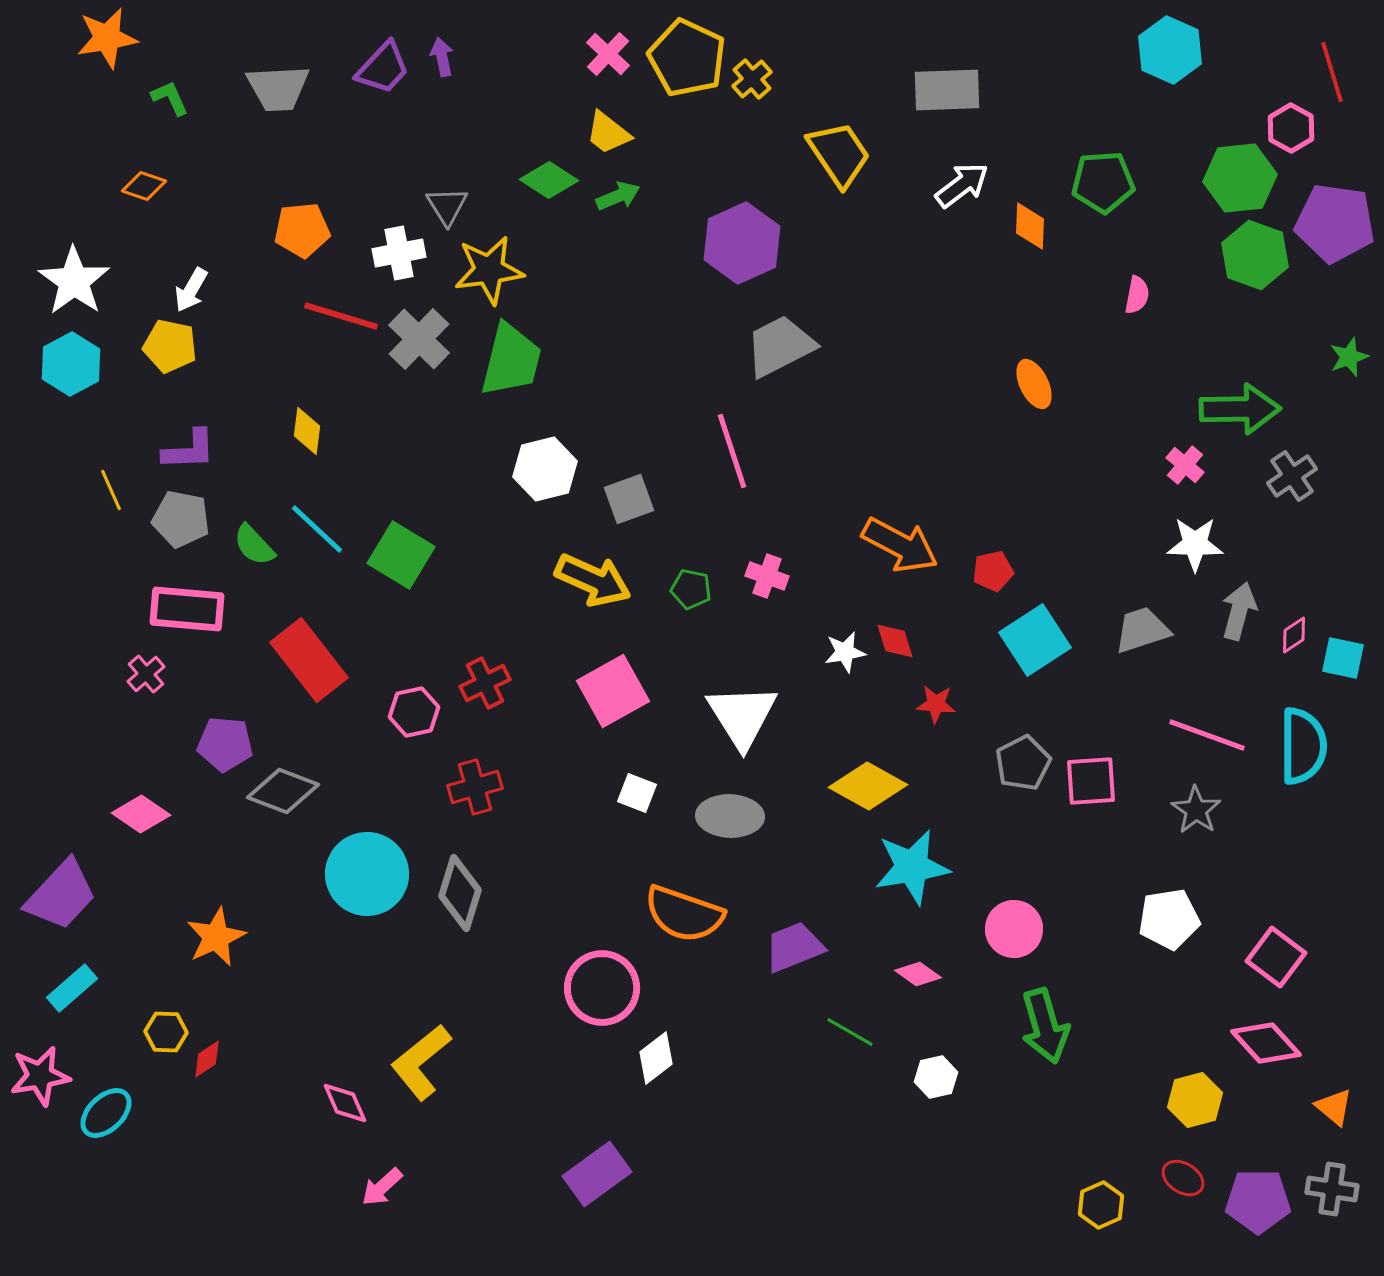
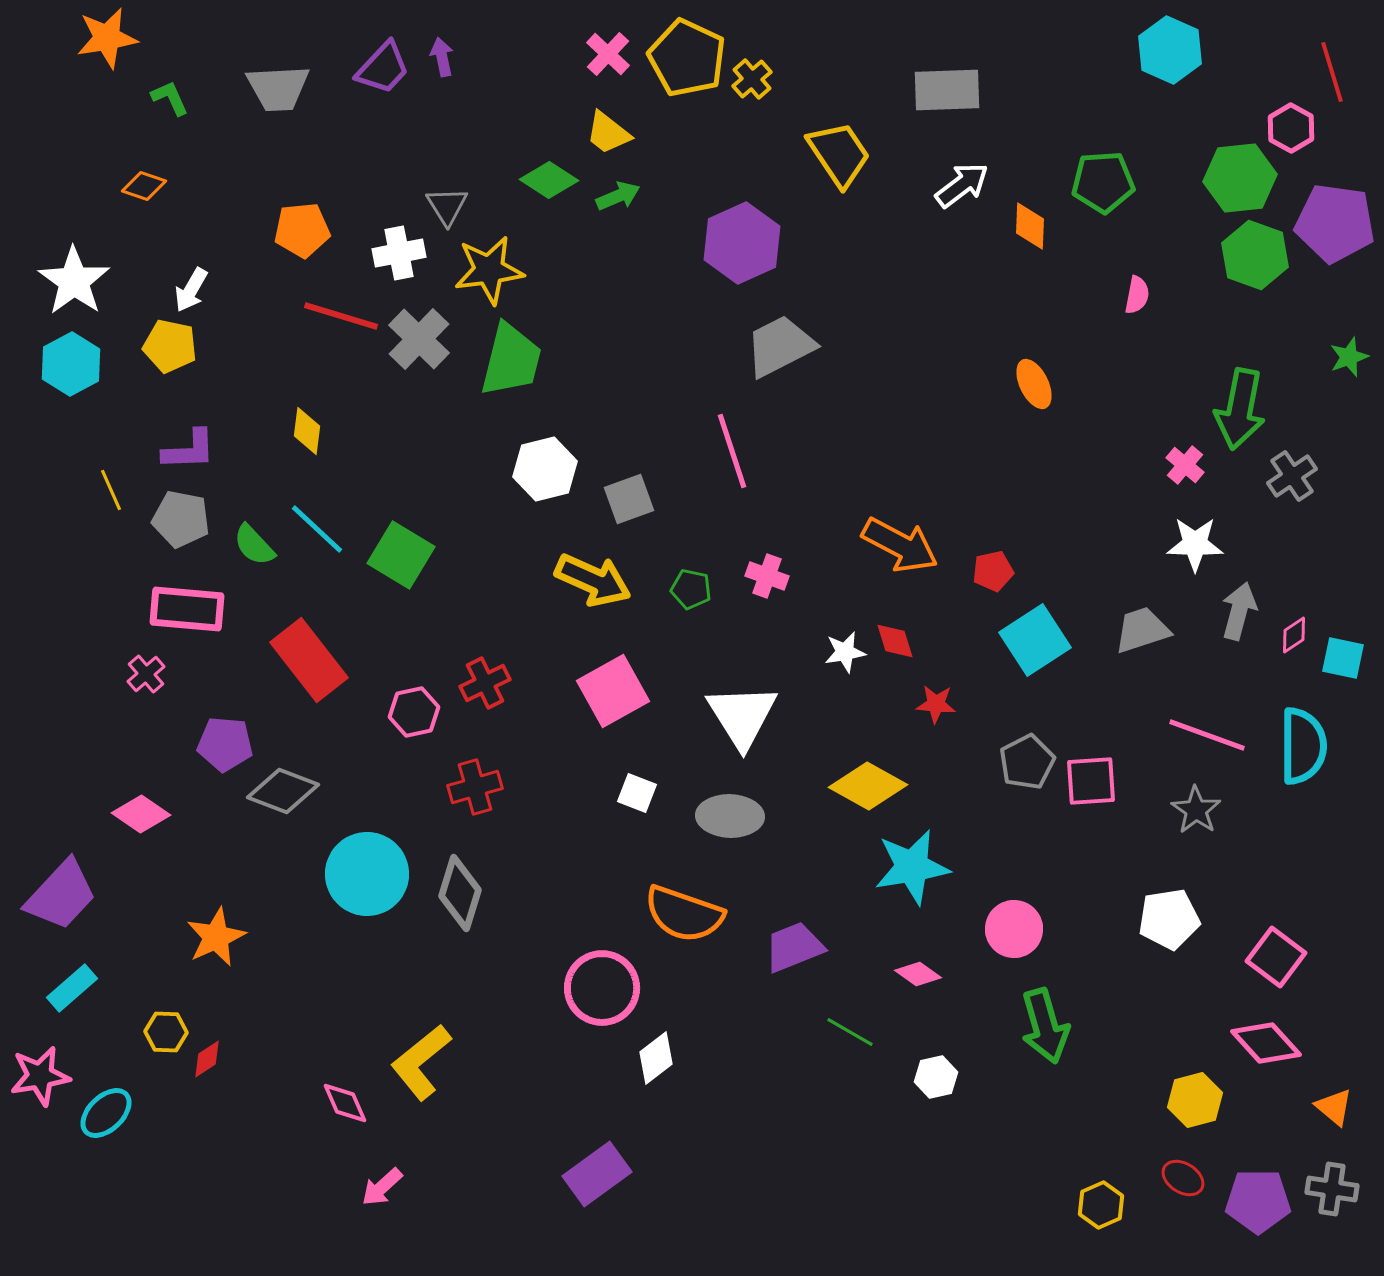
green arrow at (1240, 409): rotated 102 degrees clockwise
gray pentagon at (1023, 763): moved 4 px right, 1 px up
